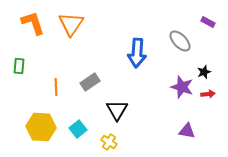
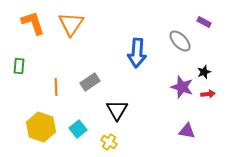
purple rectangle: moved 4 px left
yellow hexagon: rotated 16 degrees clockwise
